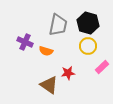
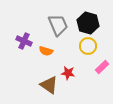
gray trapezoid: rotated 35 degrees counterclockwise
purple cross: moved 1 px left, 1 px up
red star: rotated 16 degrees clockwise
